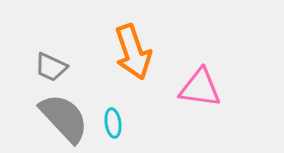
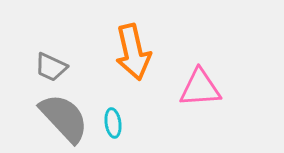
orange arrow: rotated 6 degrees clockwise
pink triangle: rotated 12 degrees counterclockwise
